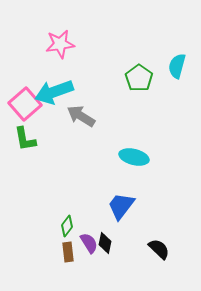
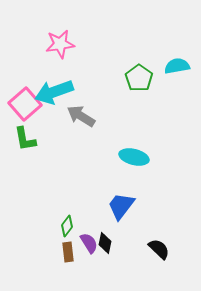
cyan semicircle: rotated 65 degrees clockwise
